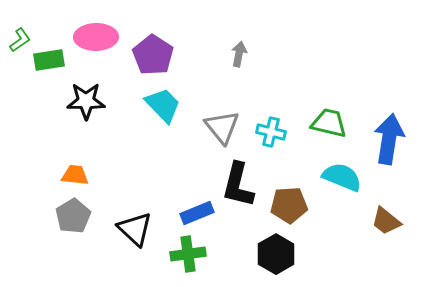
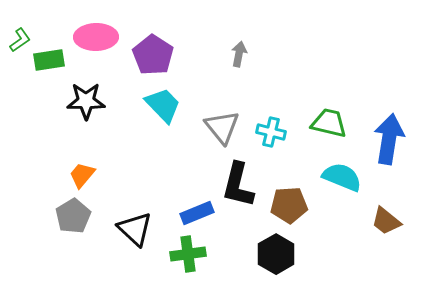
orange trapezoid: moved 7 px right; rotated 56 degrees counterclockwise
